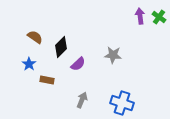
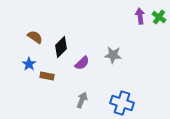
purple semicircle: moved 4 px right, 1 px up
brown rectangle: moved 4 px up
